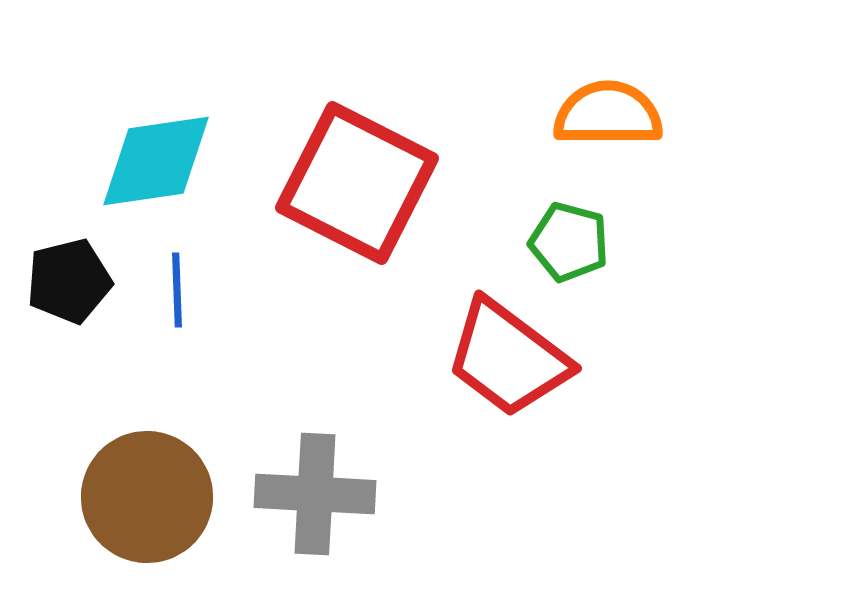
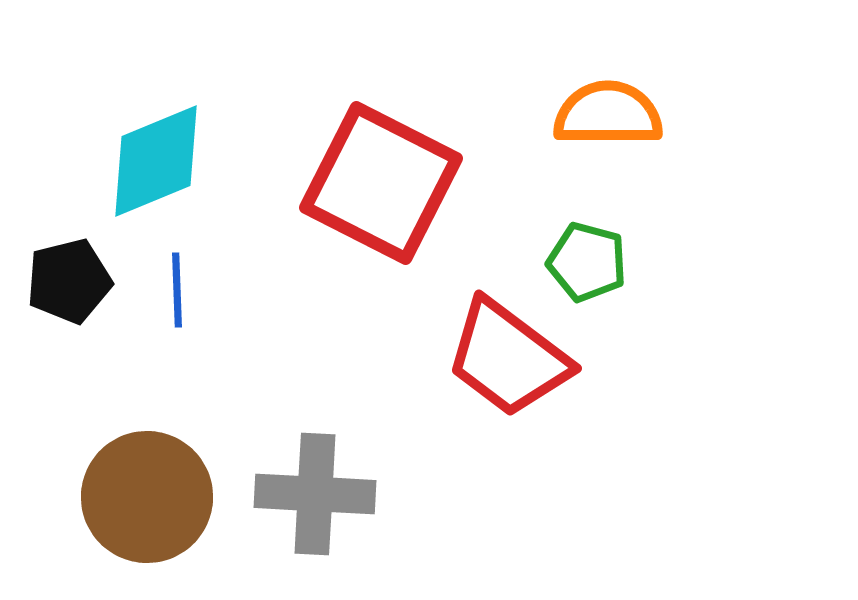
cyan diamond: rotated 14 degrees counterclockwise
red square: moved 24 px right
green pentagon: moved 18 px right, 20 px down
